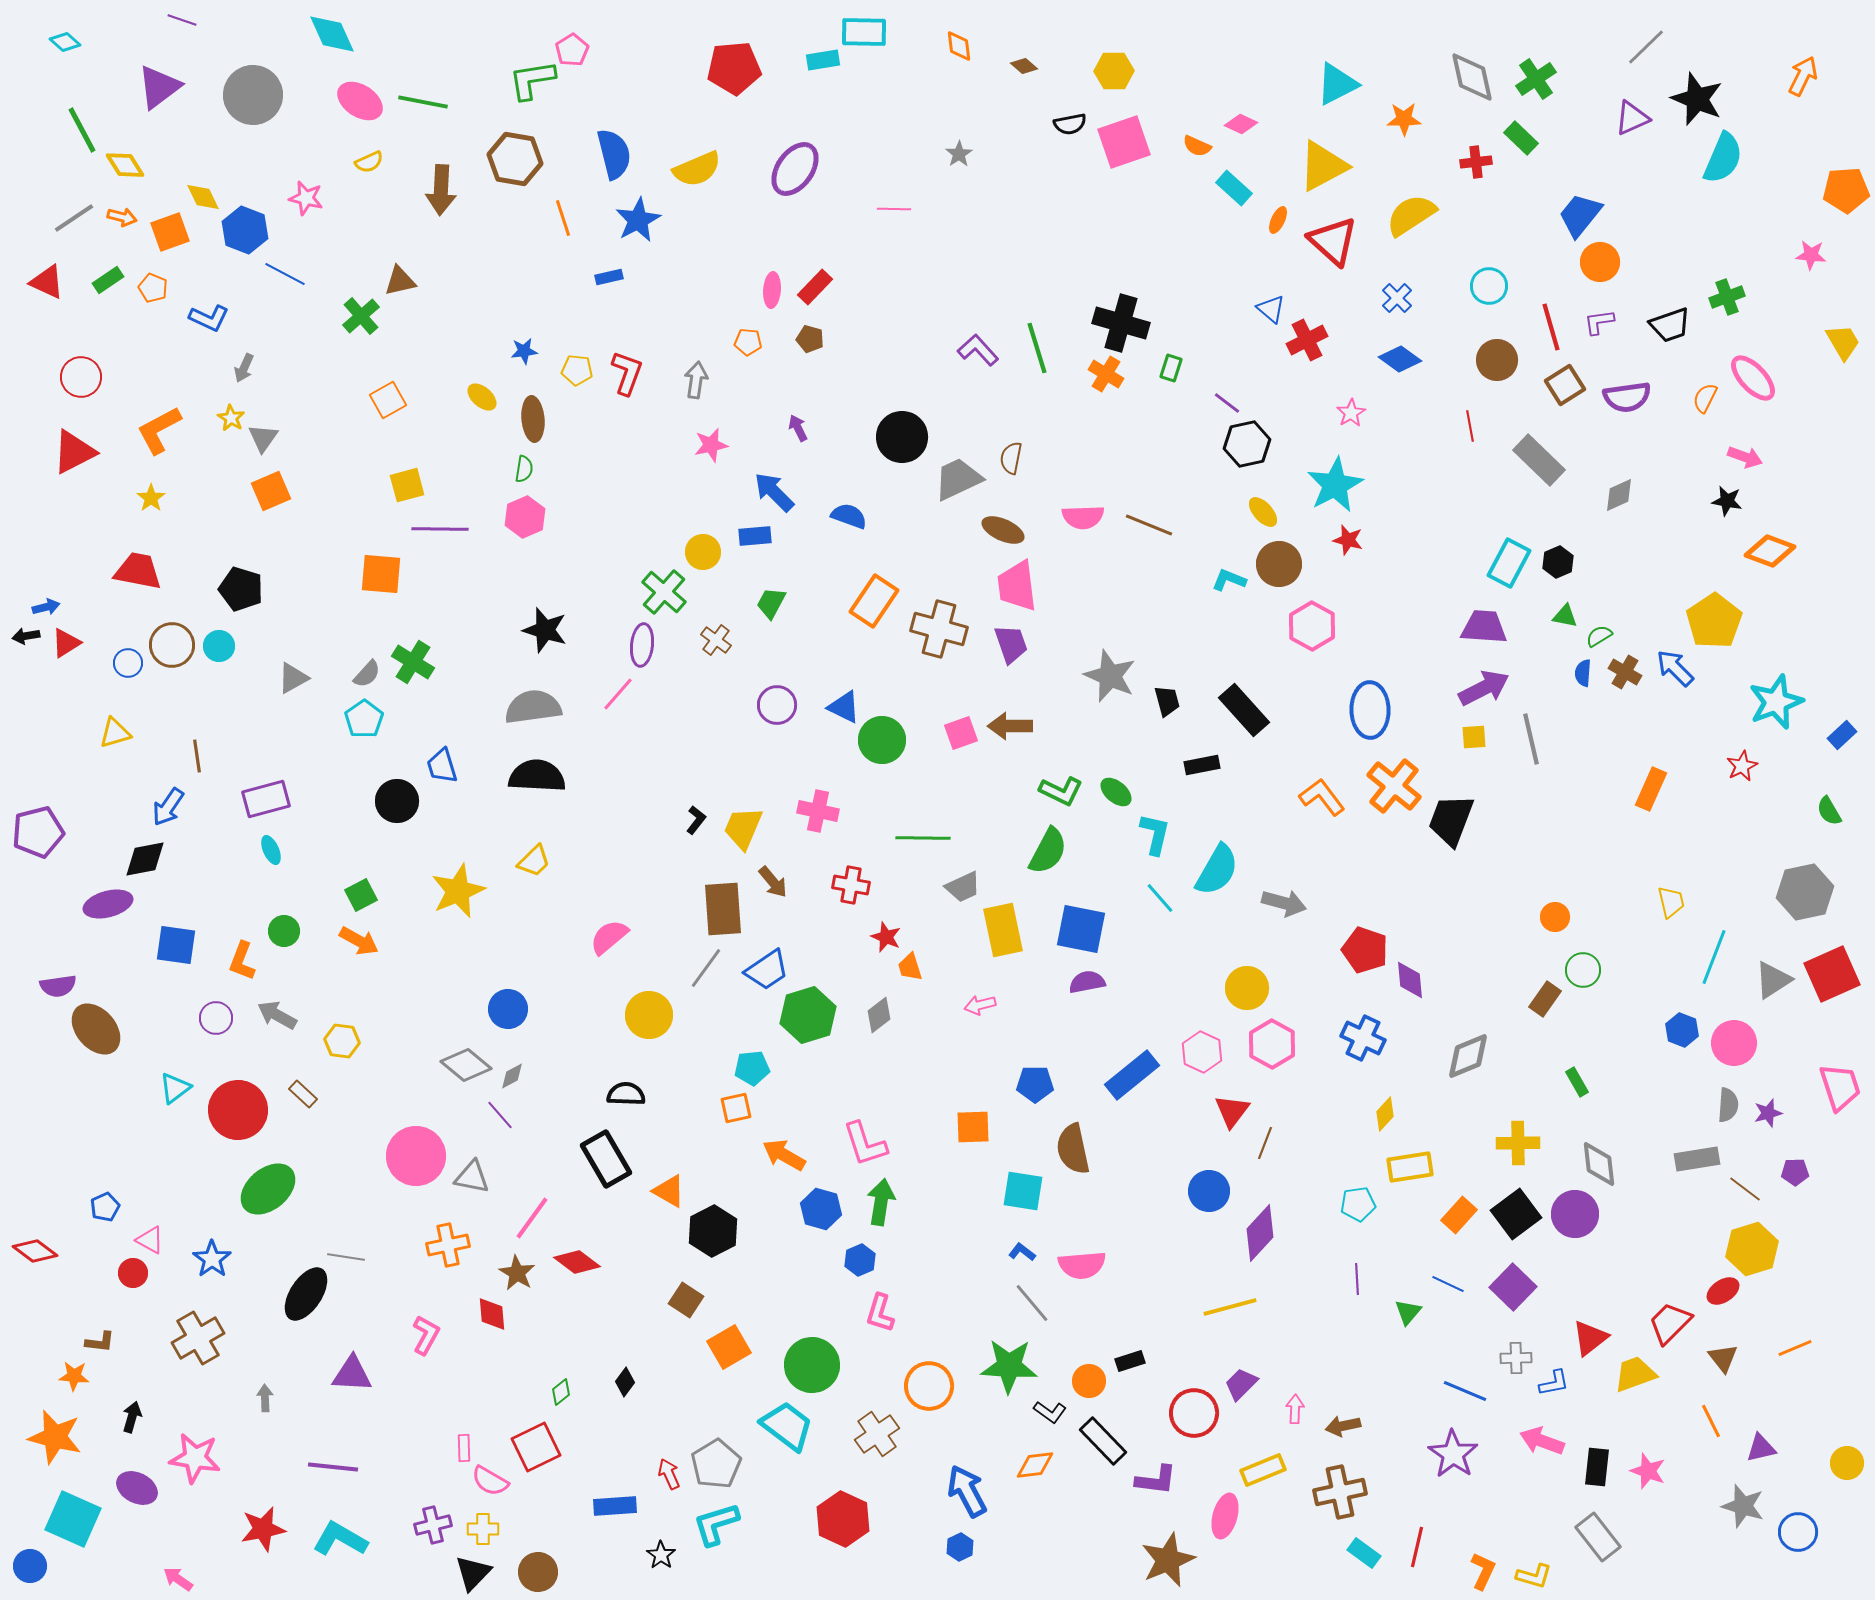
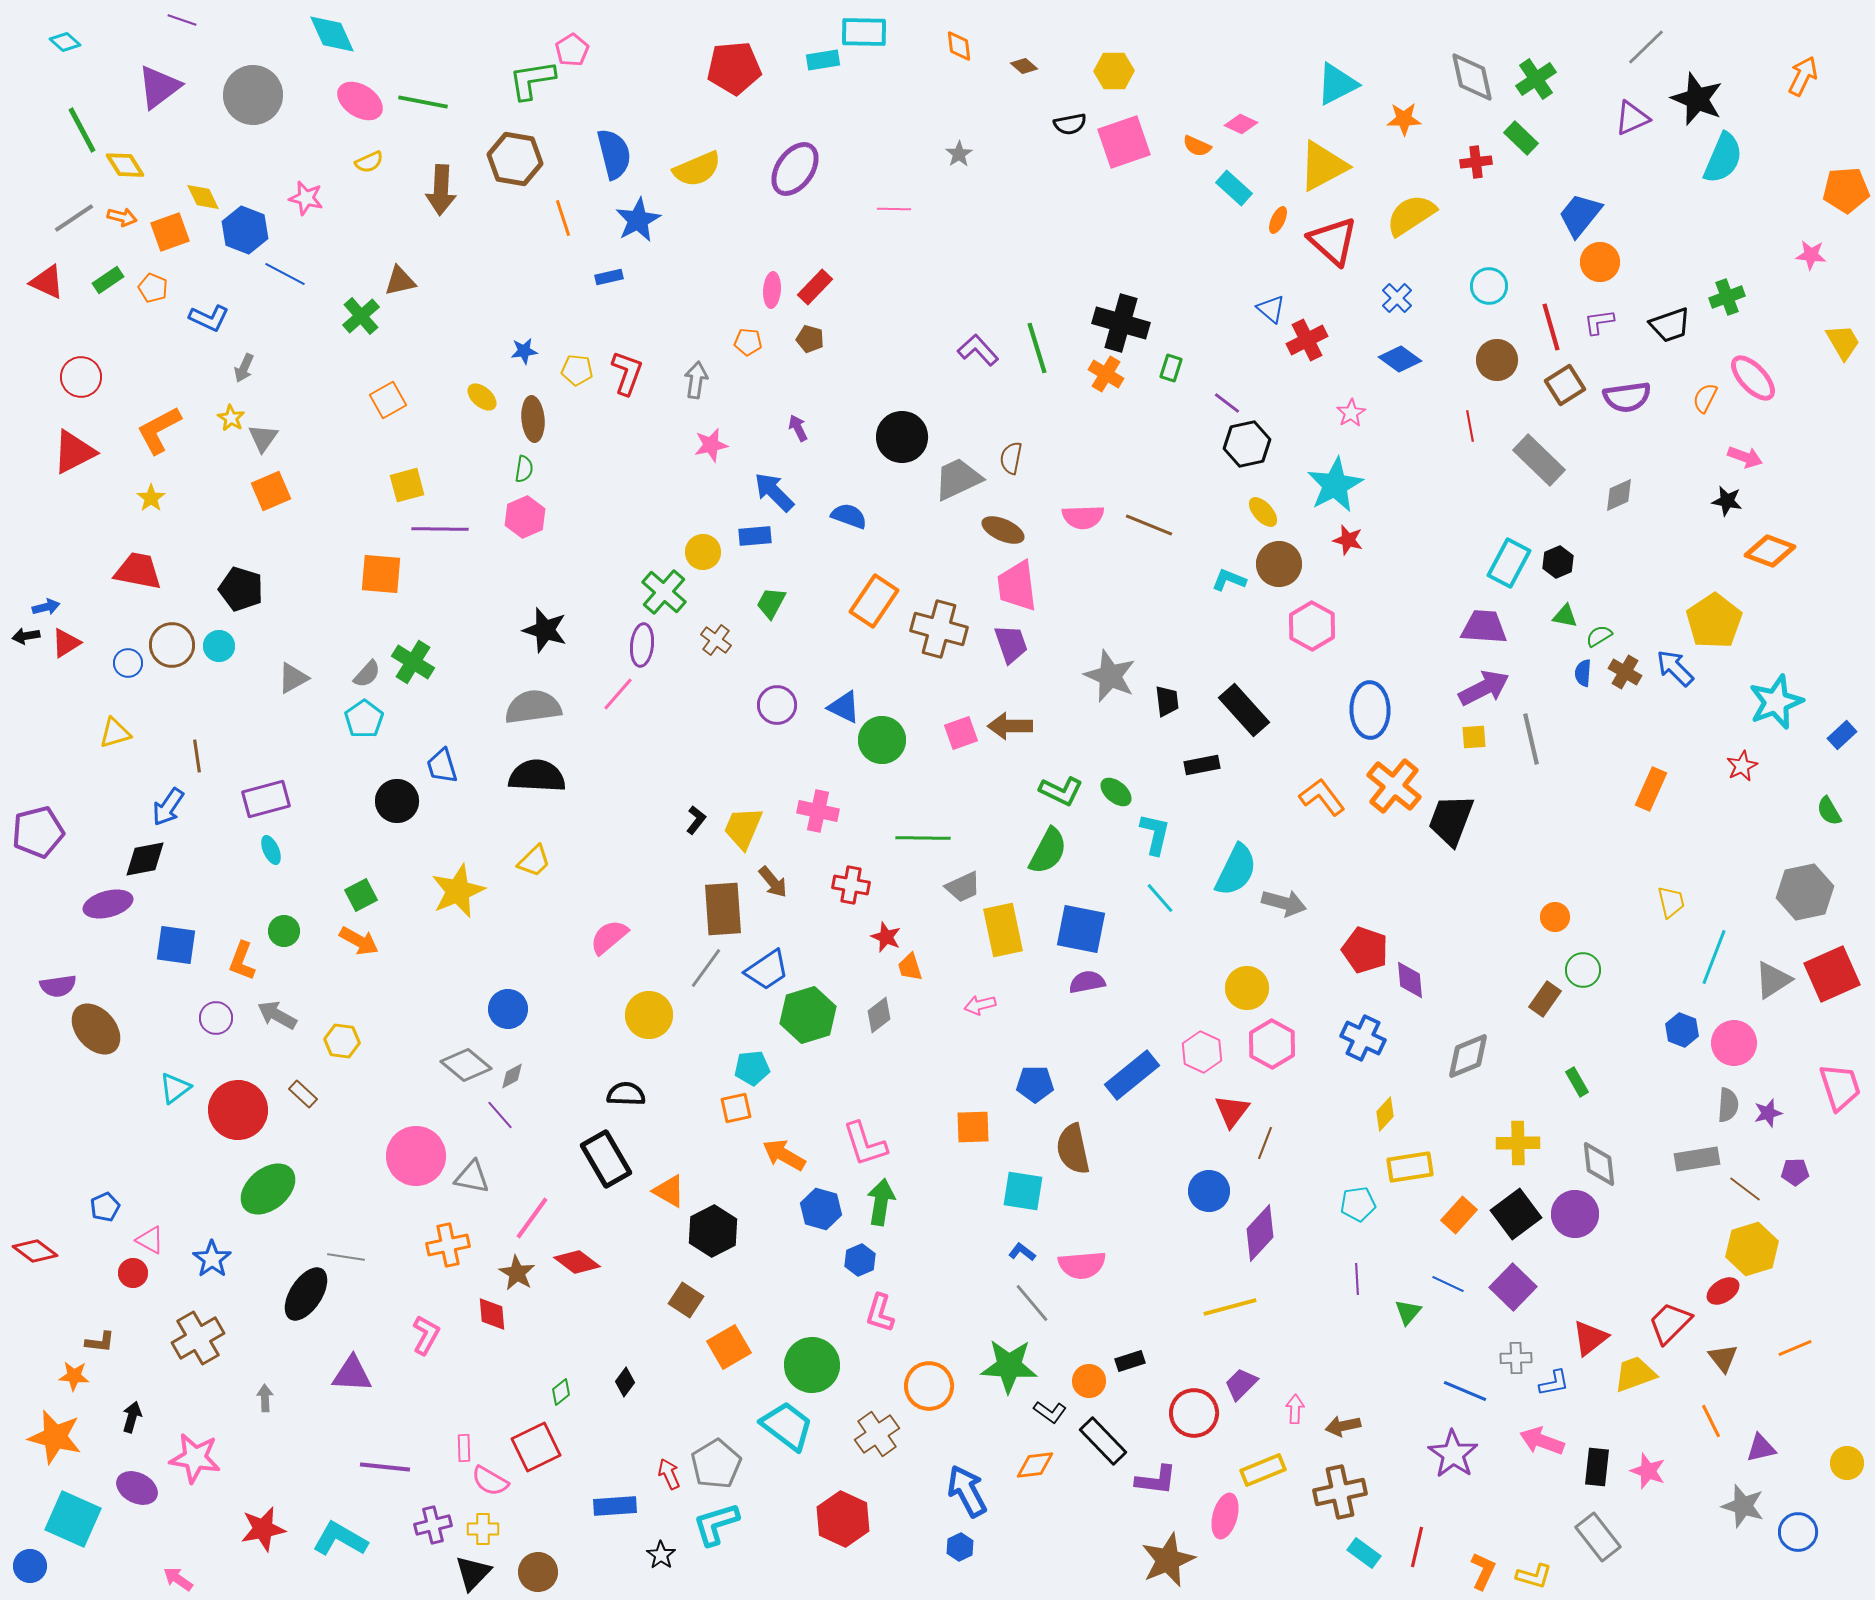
black trapezoid at (1167, 701): rotated 8 degrees clockwise
cyan semicircle at (1217, 870): moved 19 px right; rotated 4 degrees counterclockwise
purple line at (333, 1467): moved 52 px right
